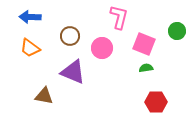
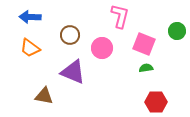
pink L-shape: moved 1 px right, 1 px up
brown circle: moved 1 px up
